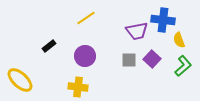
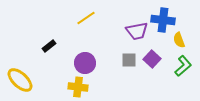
purple circle: moved 7 px down
